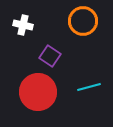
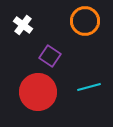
orange circle: moved 2 px right
white cross: rotated 24 degrees clockwise
